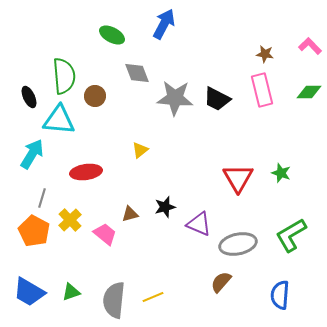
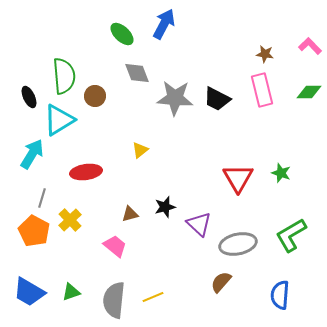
green ellipse: moved 10 px right, 1 px up; rotated 15 degrees clockwise
cyan triangle: rotated 36 degrees counterclockwise
purple triangle: rotated 20 degrees clockwise
pink trapezoid: moved 10 px right, 12 px down
